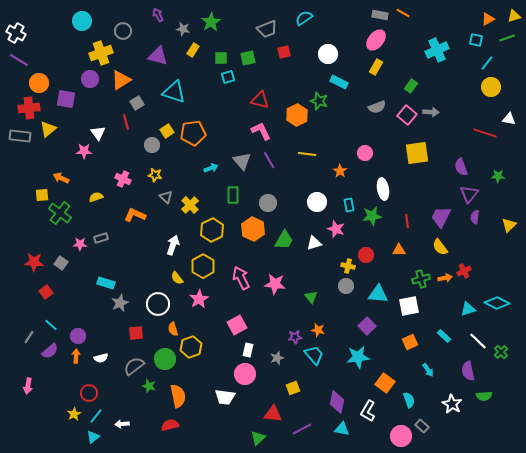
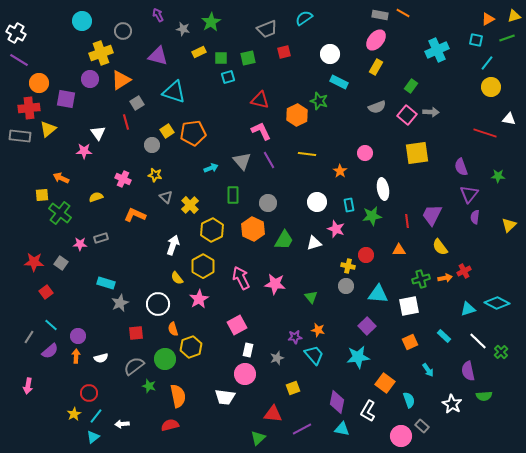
yellow rectangle at (193, 50): moved 6 px right, 2 px down; rotated 32 degrees clockwise
white circle at (328, 54): moved 2 px right
purple trapezoid at (441, 217): moved 9 px left, 2 px up
